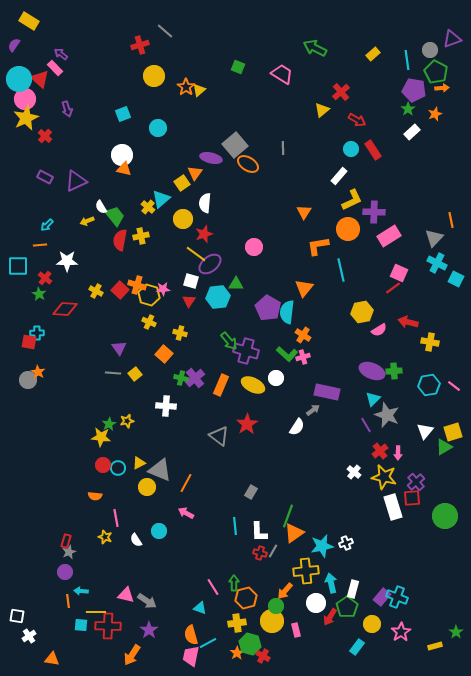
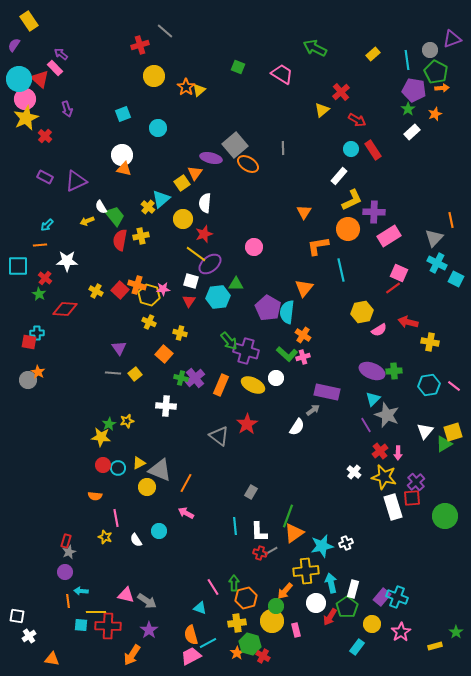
yellow rectangle at (29, 21): rotated 24 degrees clockwise
green triangle at (444, 447): moved 3 px up
gray line at (273, 551): moved 2 px left; rotated 32 degrees clockwise
pink trapezoid at (191, 656): rotated 50 degrees clockwise
